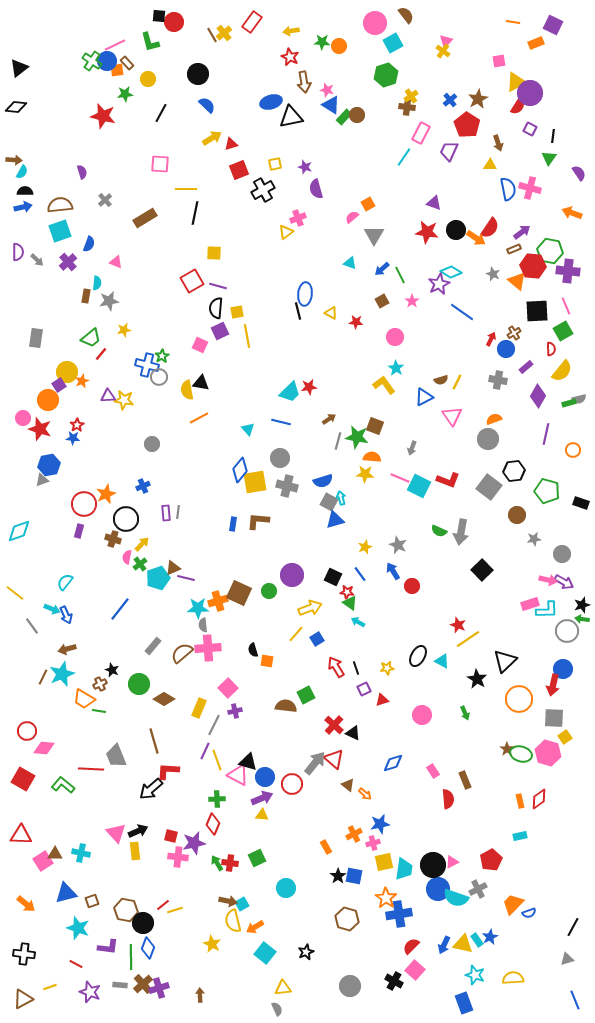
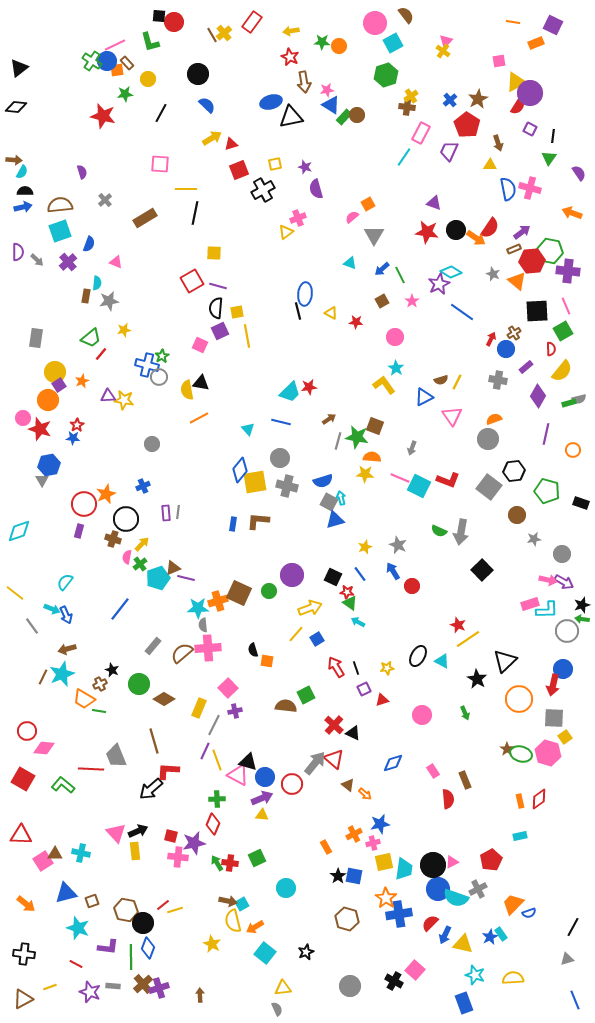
pink star at (327, 90): rotated 24 degrees counterclockwise
red hexagon at (533, 266): moved 1 px left, 5 px up; rotated 10 degrees counterclockwise
yellow circle at (67, 372): moved 12 px left
gray triangle at (42, 480): rotated 40 degrees counterclockwise
cyan rectangle at (477, 940): moved 24 px right, 6 px up
blue arrow at (444, 945): moved 1 px right, 10 px up
red semicircle at (411, 946): moved 19 px right, 23 px up
gray rectangle at (120, 985): moved 7 px left, 1 px down
